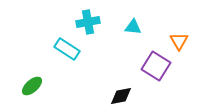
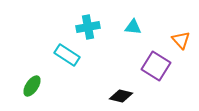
cyan cross: moved 5 px down
orange triangle: moved 2 px right, 1 px up; rotated 12 degrees counterclockwise
cyan rectangle: moved 6 px down
green ellipse: rotated 15 degrees counterclockwise
black diamond: rotated 25 degrees clockwise
